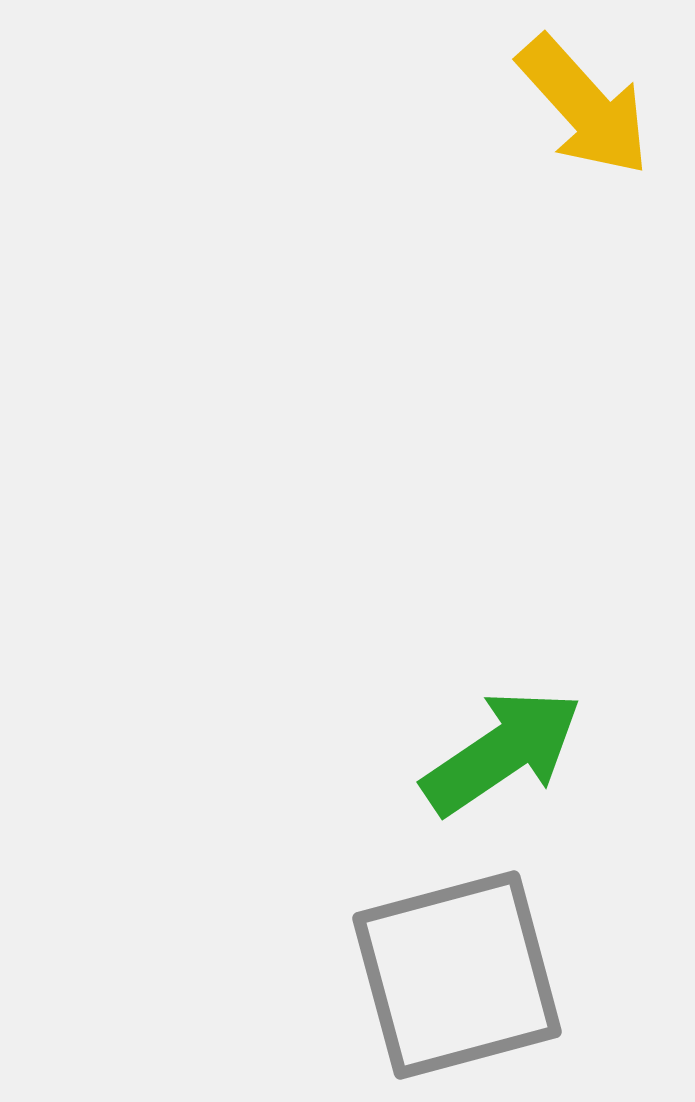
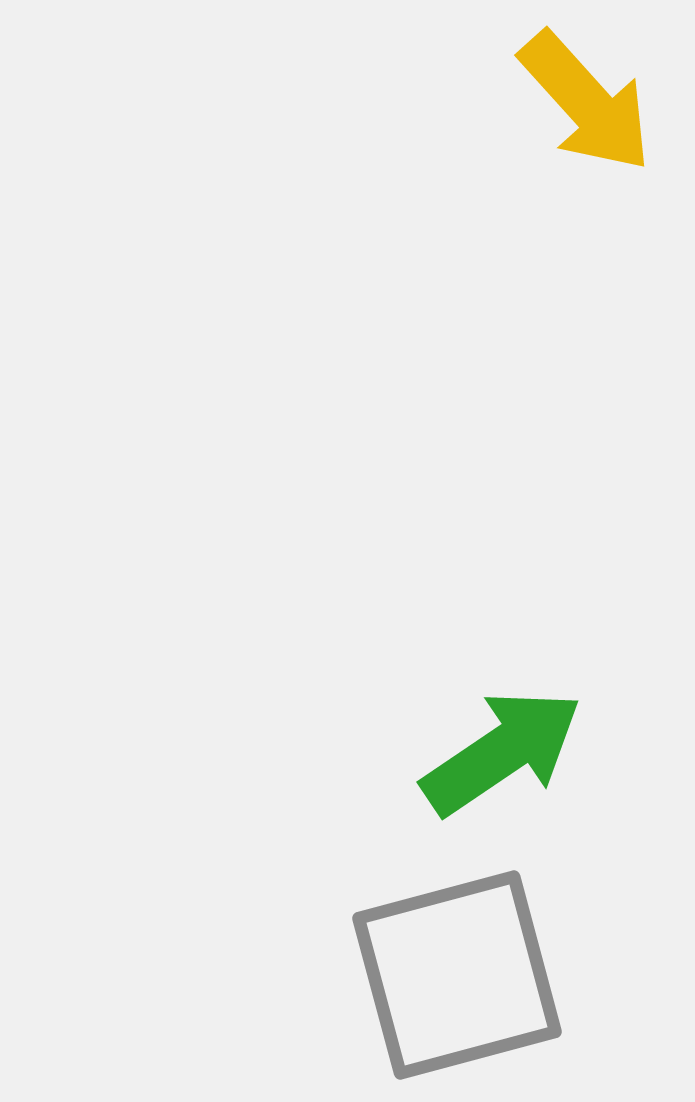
yellow arrow: moved 2 px right, 4 px up
